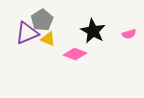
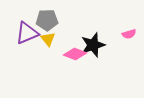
gray pentagon: moved 5 px right; rotated 30 degrees clockwise
black star: moved 14 px down; rotated 25 degrees clockwise
yellow triangle: rotated 28 degrees clockwise
